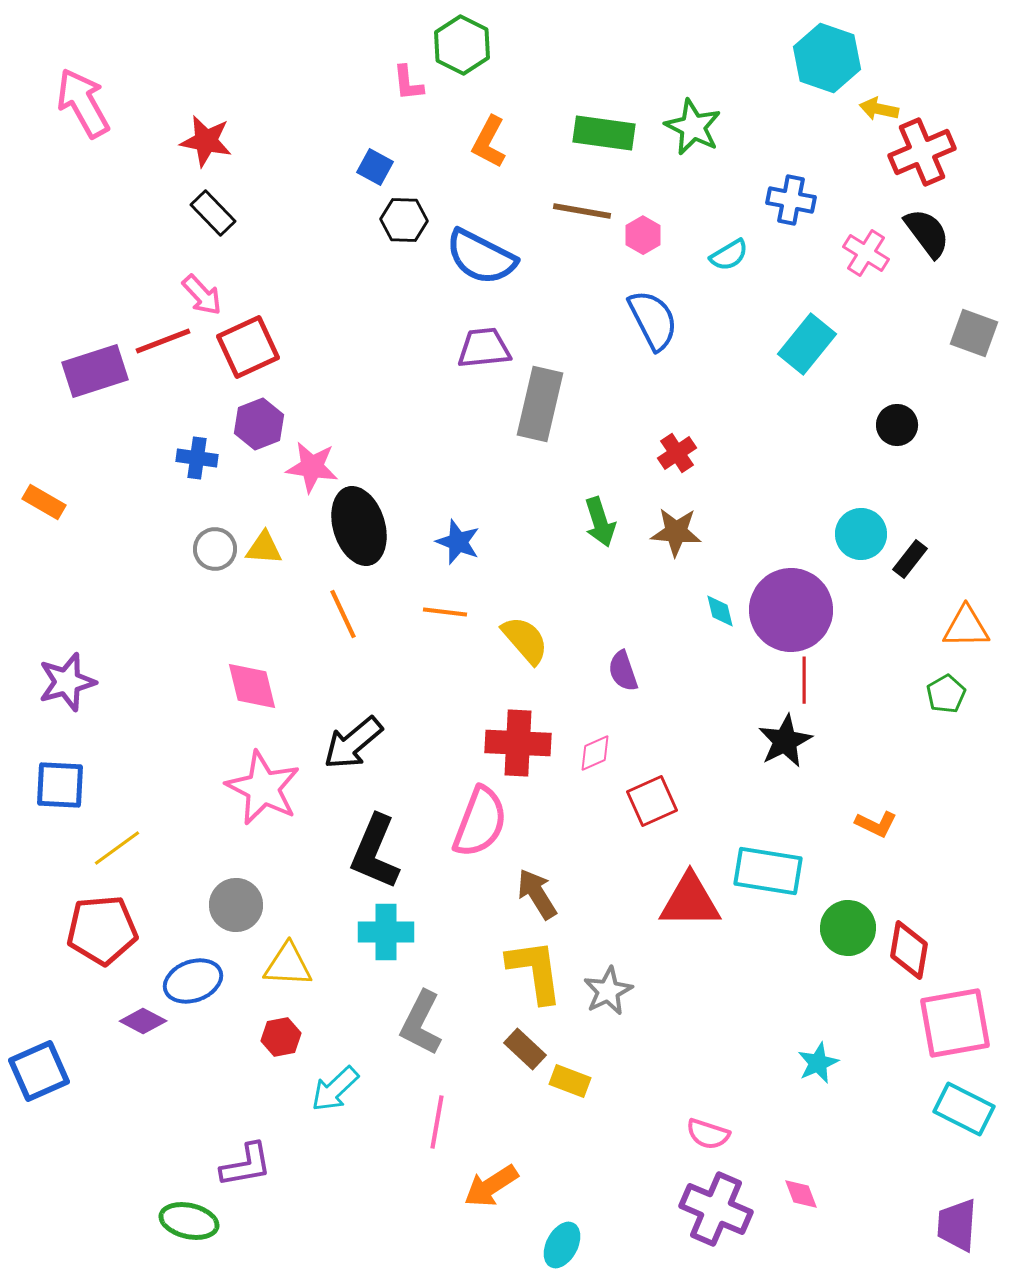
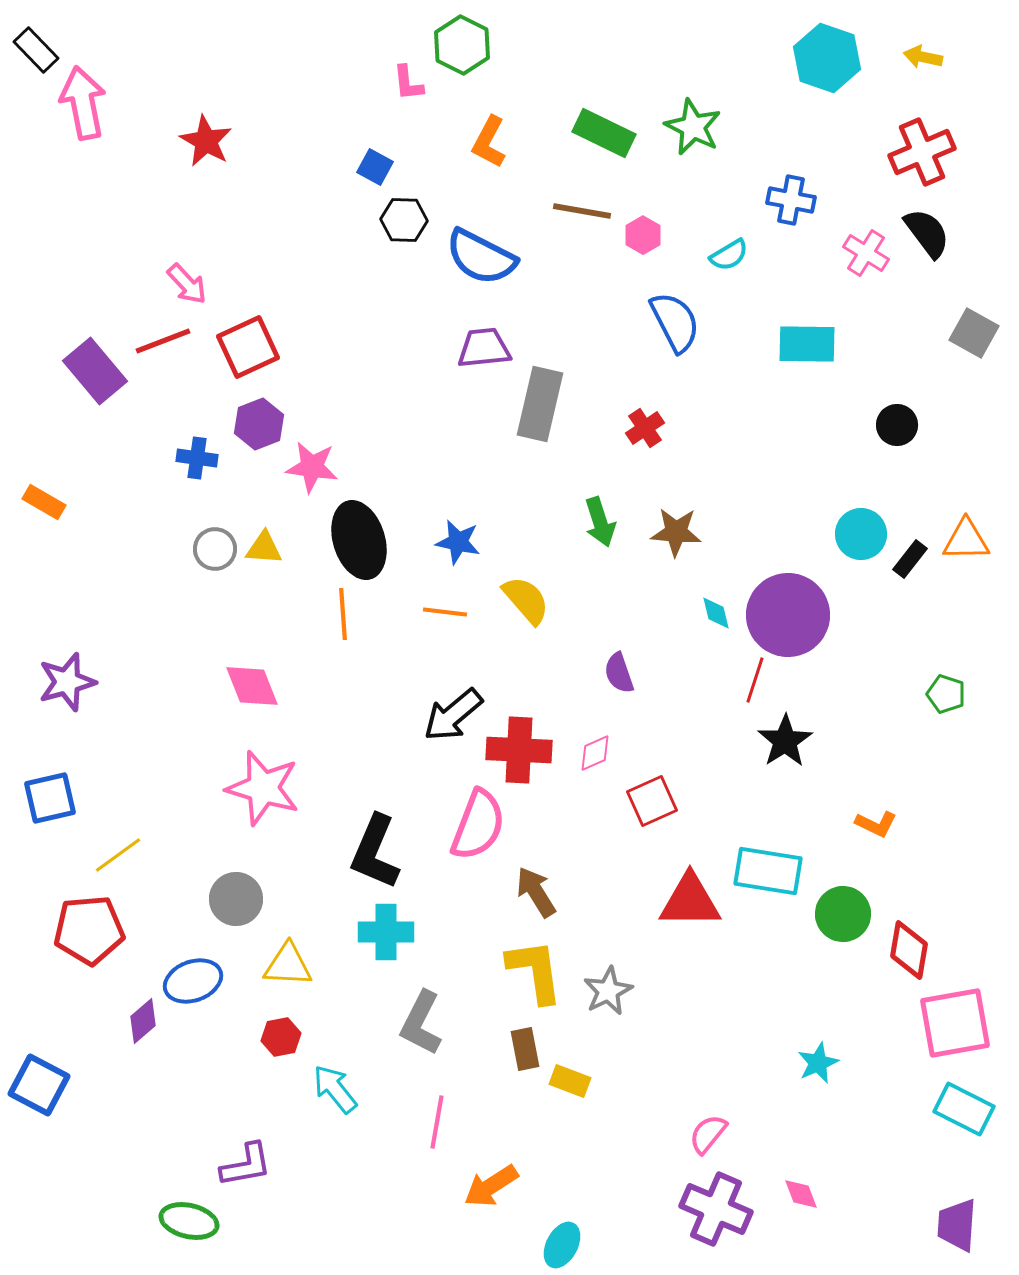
pink arrow at (83, 103): rotated 18 degrees clockwise
yellow arrow at (879, 109): moved 44 px right, 52 px up
green rectangle at (604, 133): rotated 18 degrees clockwise
red star at (206, 141): rotated 18 degrees clockwise
black rectangle at (213, 213): moved 177 px left, 163 px up
pink arrow at (202, 295): moved 15 px left, 11 px up
blue semicircle at (653, 320): moved 22 px right, 2 px down
gray square at (974, 333): rotated 9 degrees clockwise
cyan rectangle at (807, 344): rotated 52 degrees clockwise
purple rectangle at (95, 371): rotated 68 degrees clockwise
red cross at (677, 453): moved 32 px left, 25 px up
black ellipse at (359, 526): moved 14 px down
blue star at (458, 542): rotated 9 degrees counterclockwise
purple circle at (791, 610): moved 3 px left, 5 px down
cyan diamond at (720, 611): moved 4 px left, 2 px down
orange line at (343, 614): rotated 21 degrees clockwise
orange triangle at (966, 627): moved 87 px up
yellow semicircle at (525, 640): moved 1 px right, 40 px up
purple semicircle at (623, 671): moved 4 px left, 2 px down
red line at (804, 680): moved 49 px left; rotated 18 degrees clockwise
pink diamond at (252, 686): rotated 8 degrees counterclockwise
green pentagon at (946, 694): rotated 24 degrees counterclockwise
black star at (785, 741): rotated 6 degrees counterclockwise
black arrow at (353, 743): moved 100 px right, 28 px up
red cross at (518, 743): moved 1 px right, 7 px down
blue square at (60, 785): moved 10 px left, 13 px down; rotated 16 degrees counterclockwise
pink star at (263, 788): rotated 10 degrees counterclockwise
pink semicircle at (480, 822): moved 2 px left, 3 px down
yellow line at (117, 848): moved 1 px right, 7 px down
brown arrow at (537, 894): moved 1 px left, 2 px up
gray circle at (236, 905): moved 6 px up
green circle at (848, 928): moved 5 px left, 14 px up
red pentagon at (102, 930): moved 13 px left
purple diamond at (143, 1021): rotated 69 degrees counterclockwise
brown rectangle at (525, 1049): rotated 36 degrees clockwise
blue square at (39, 1071): moved 14 px down; rotated 38 degrees counterclockwise
cyan arrow at (335, 1089): rotated 94 degrees clockwise
pink semicircle at (708, 1134): rotated 111 degrees clockwise
